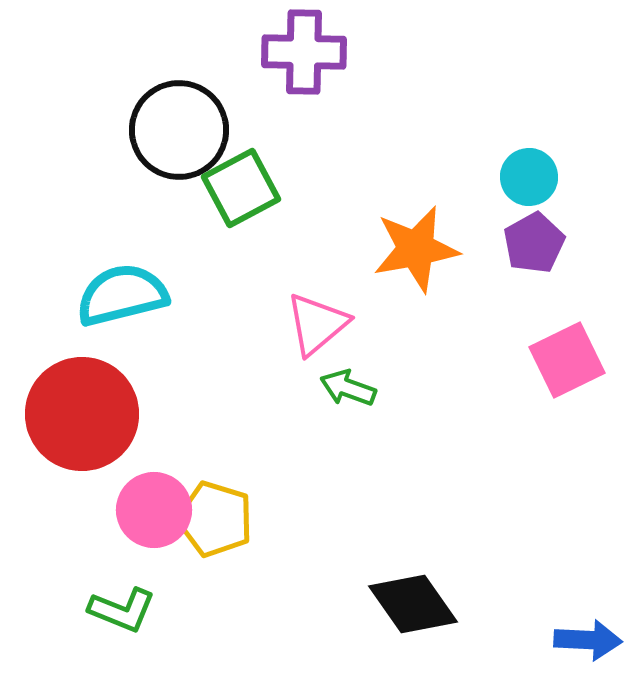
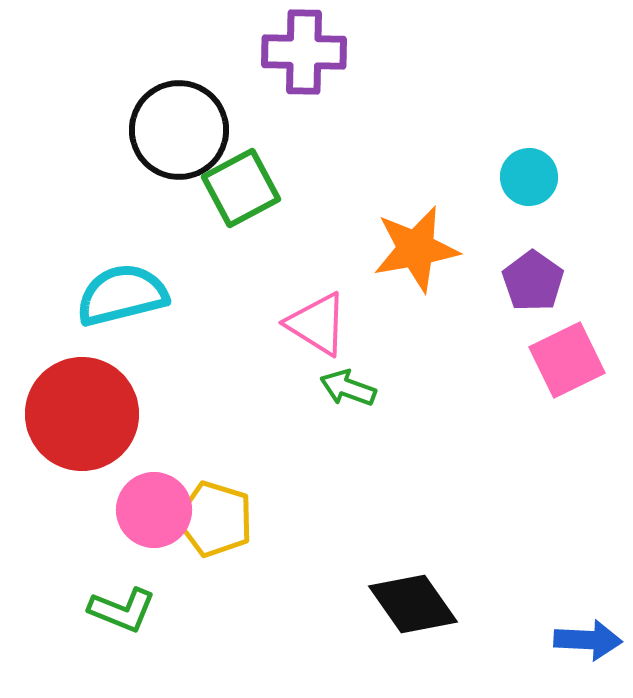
purple pentagon: moved 1 px left, 38 px down; rotated 8 degrees counterclockwise
pink triangle: rotated 48 degrees counterclockwise
